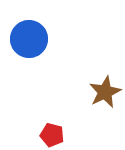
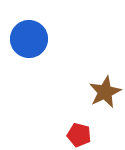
red pentagon: moved 27 px right
